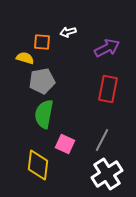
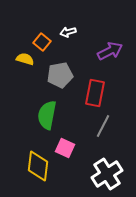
orange square: rotated 36 degrees clockwise
purple arrow: moved 3 px right, 3 px down
yellow semicircle: moved 1 px down
gray pentagon: moved 18 px right, 6 px up
red rectangle: moved 13 px left, 4 px down
green semicircle: moved 3 px right, 1 px down
gray line: moved 1 px right, 14 px up
pink square: moved 4 px down
yellow diamond: moved 1 px down
